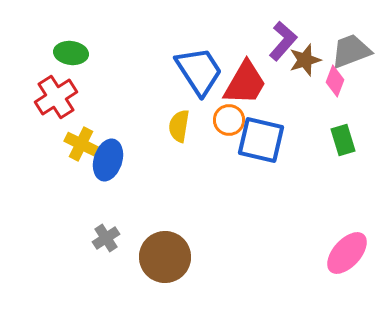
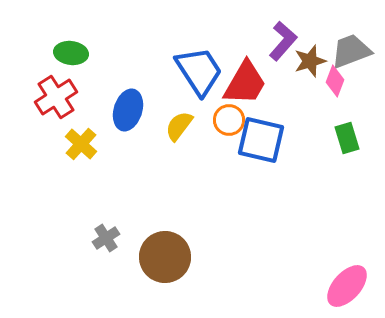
brown star: moved 5 px right, 1 px down
yellow semicircle: rotated 28 degrees clockwise
green rectangle: moved 4 px right, 2 px up
yellow cross: rotated 16 degrees clockwise
blue ellipse: moved 20 px right, 50 px up
pink ellipse: moved 33 px down
